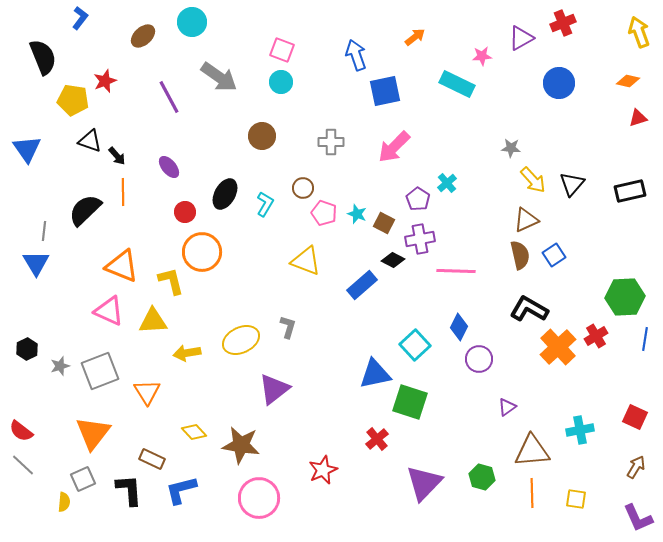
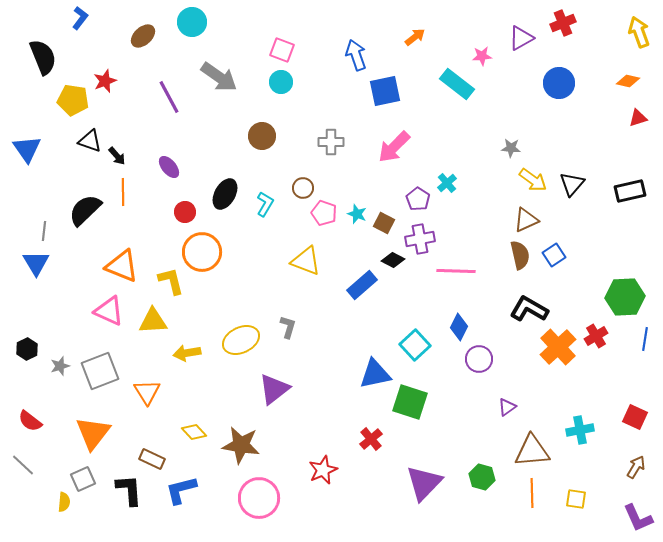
cyan rectangle at (457, 84): rotated 12 degrees clockwise
yellow arrow at (533, 180): rotated 12 degrees counterclockwise
red semicircle at (21, 431): moved 9 px right, 10 px up
red cross at (377, 439): moved 6 px left
